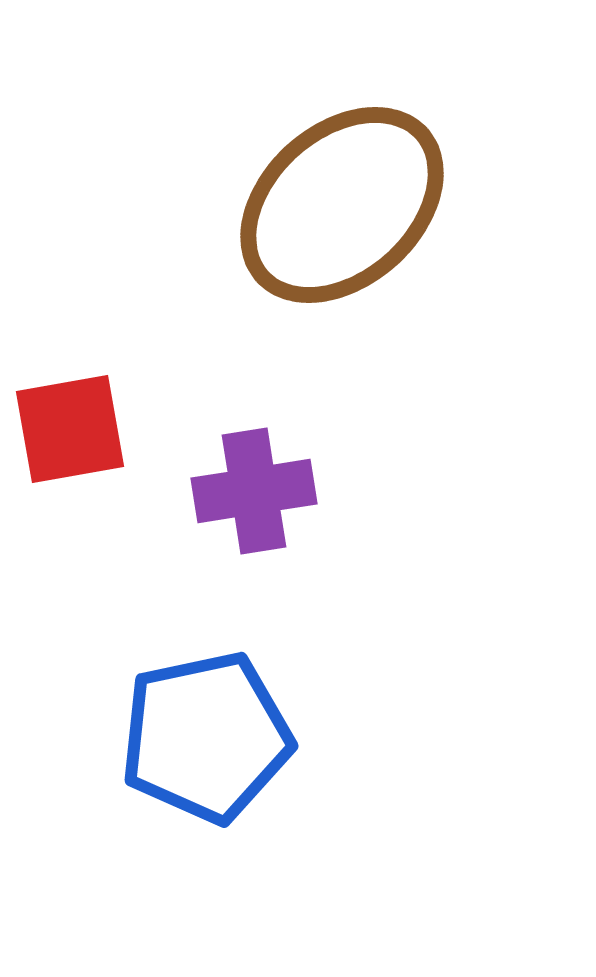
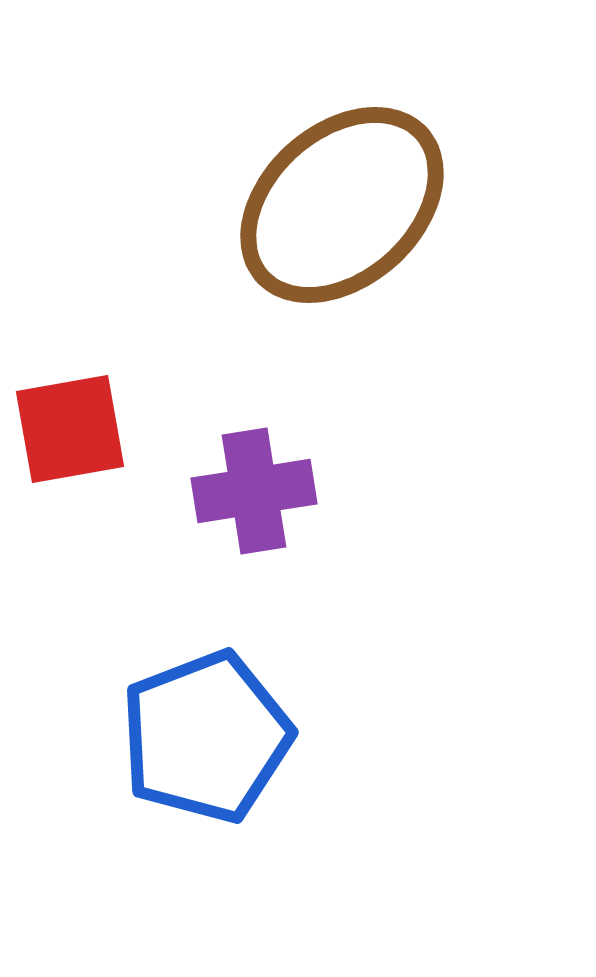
blue pentagon: rotated 9 degrees counterclockwise
